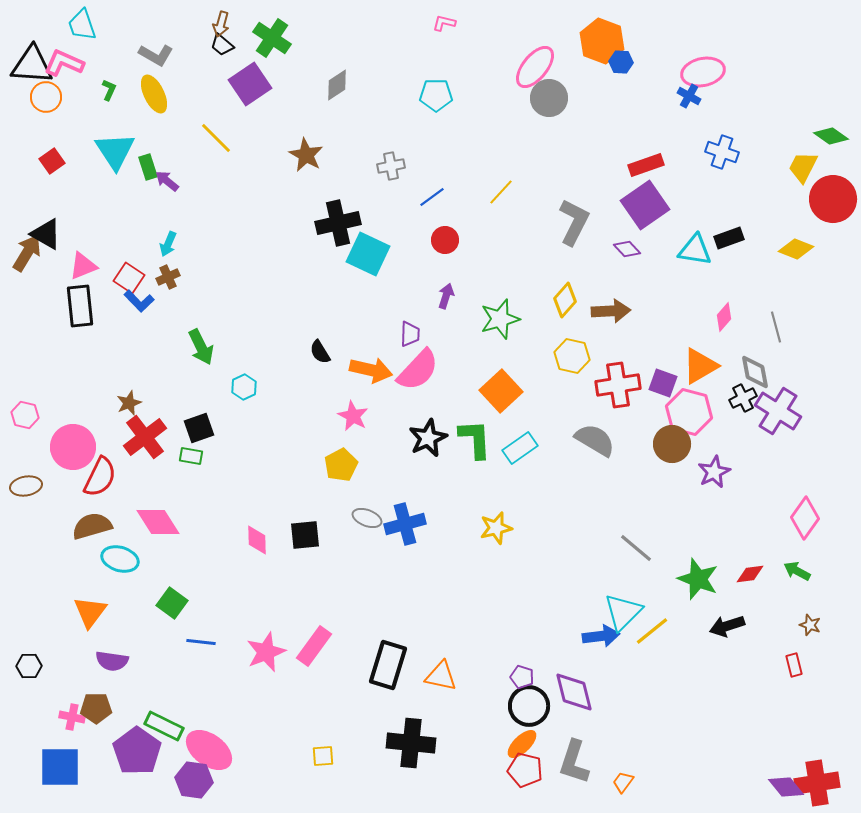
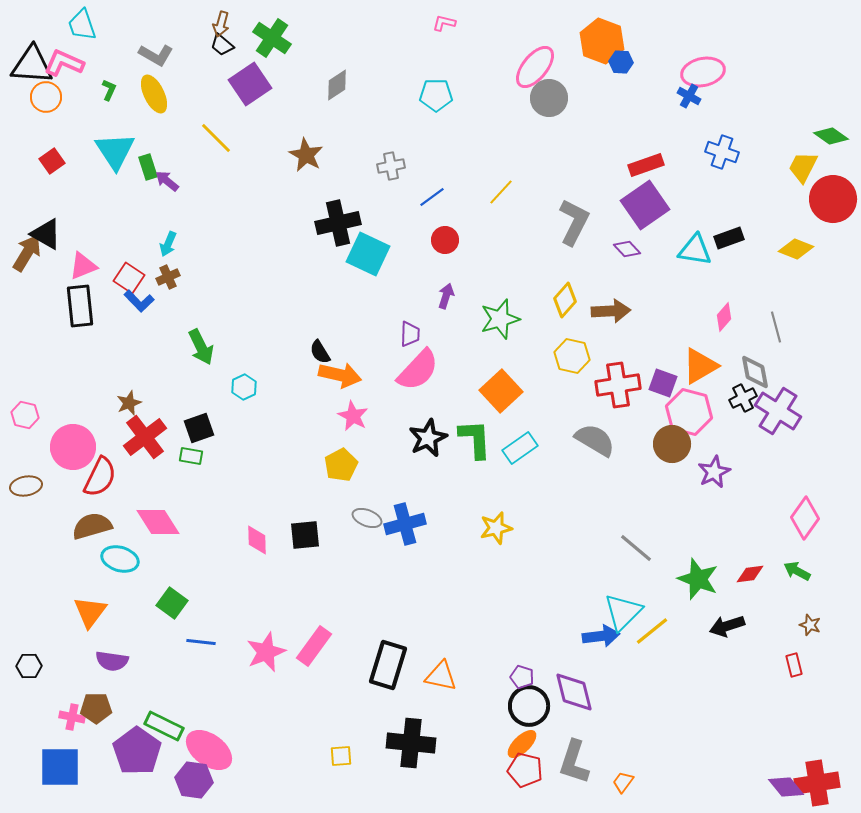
orange arrow at (371, 370): moved 31 px left, 5 px down
yellow square at (323, 756): moved 18 px right
